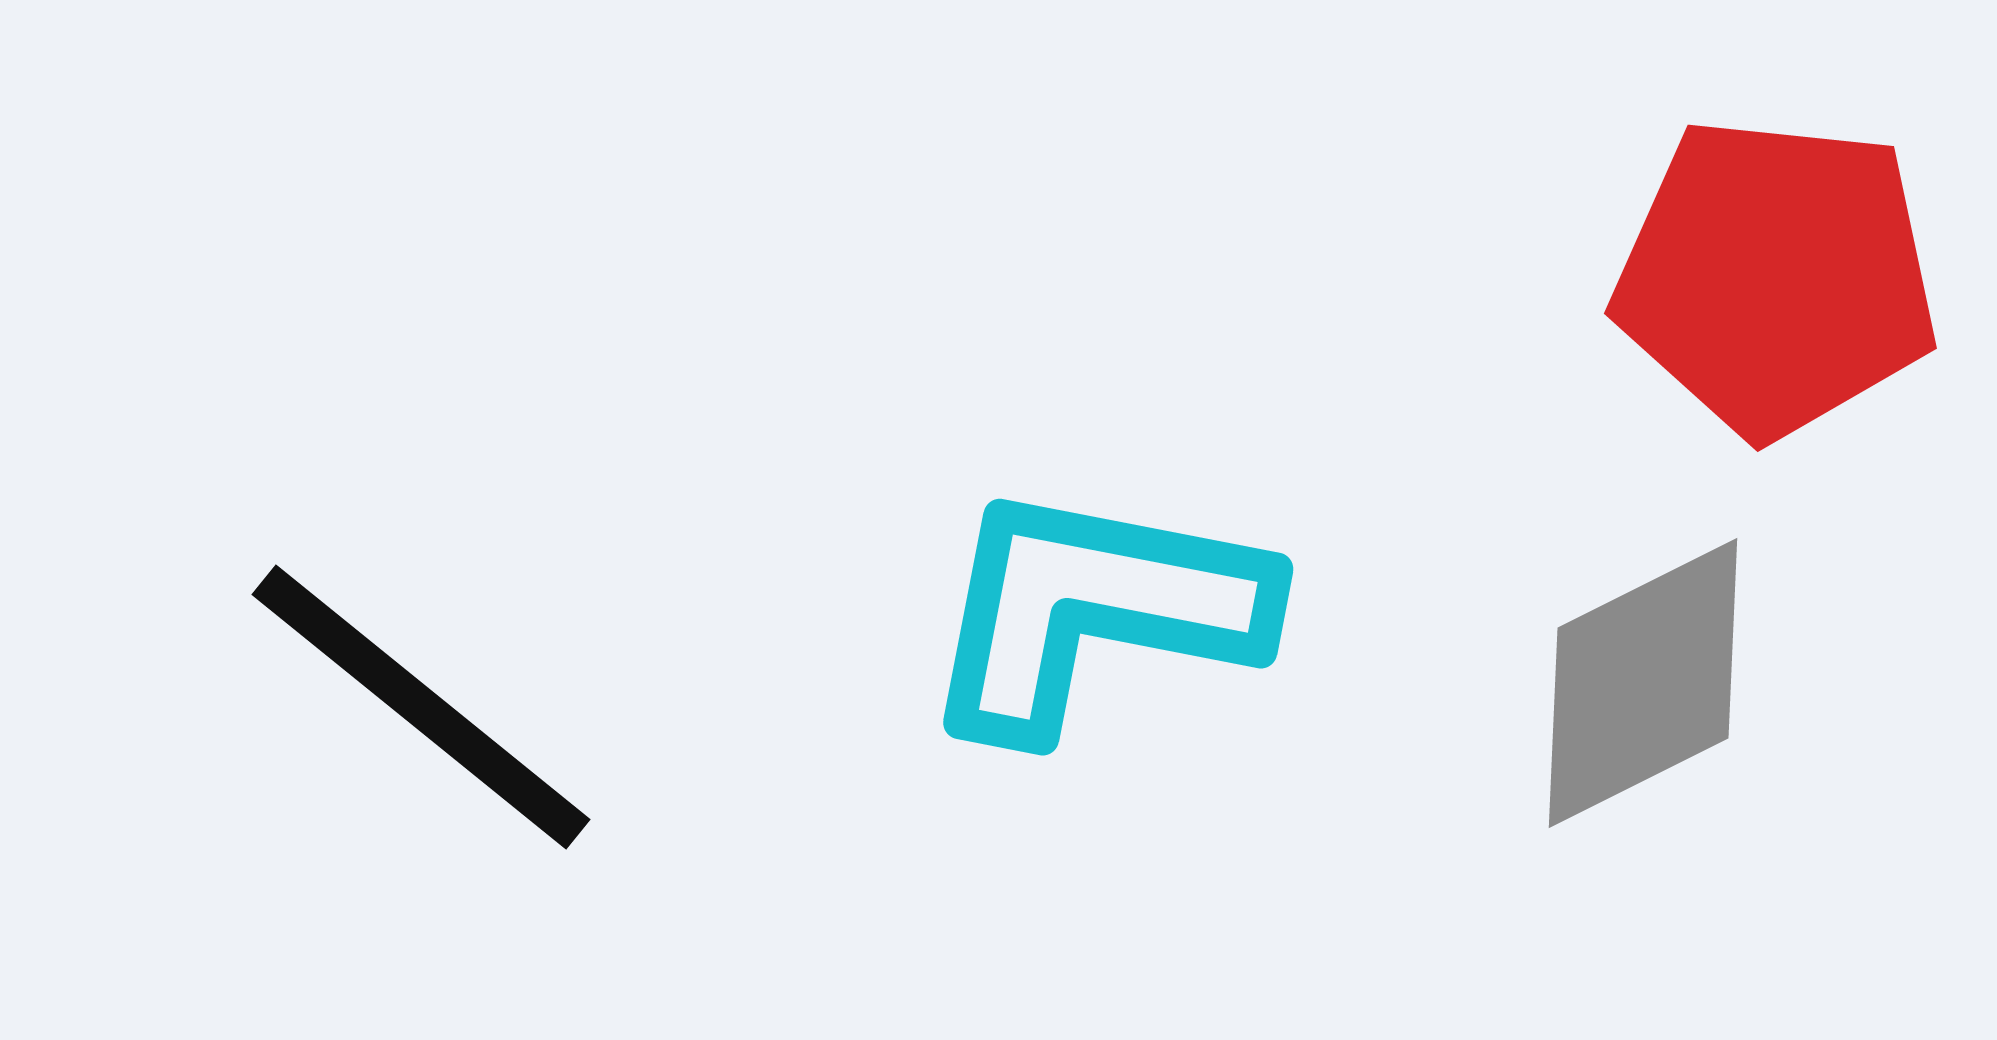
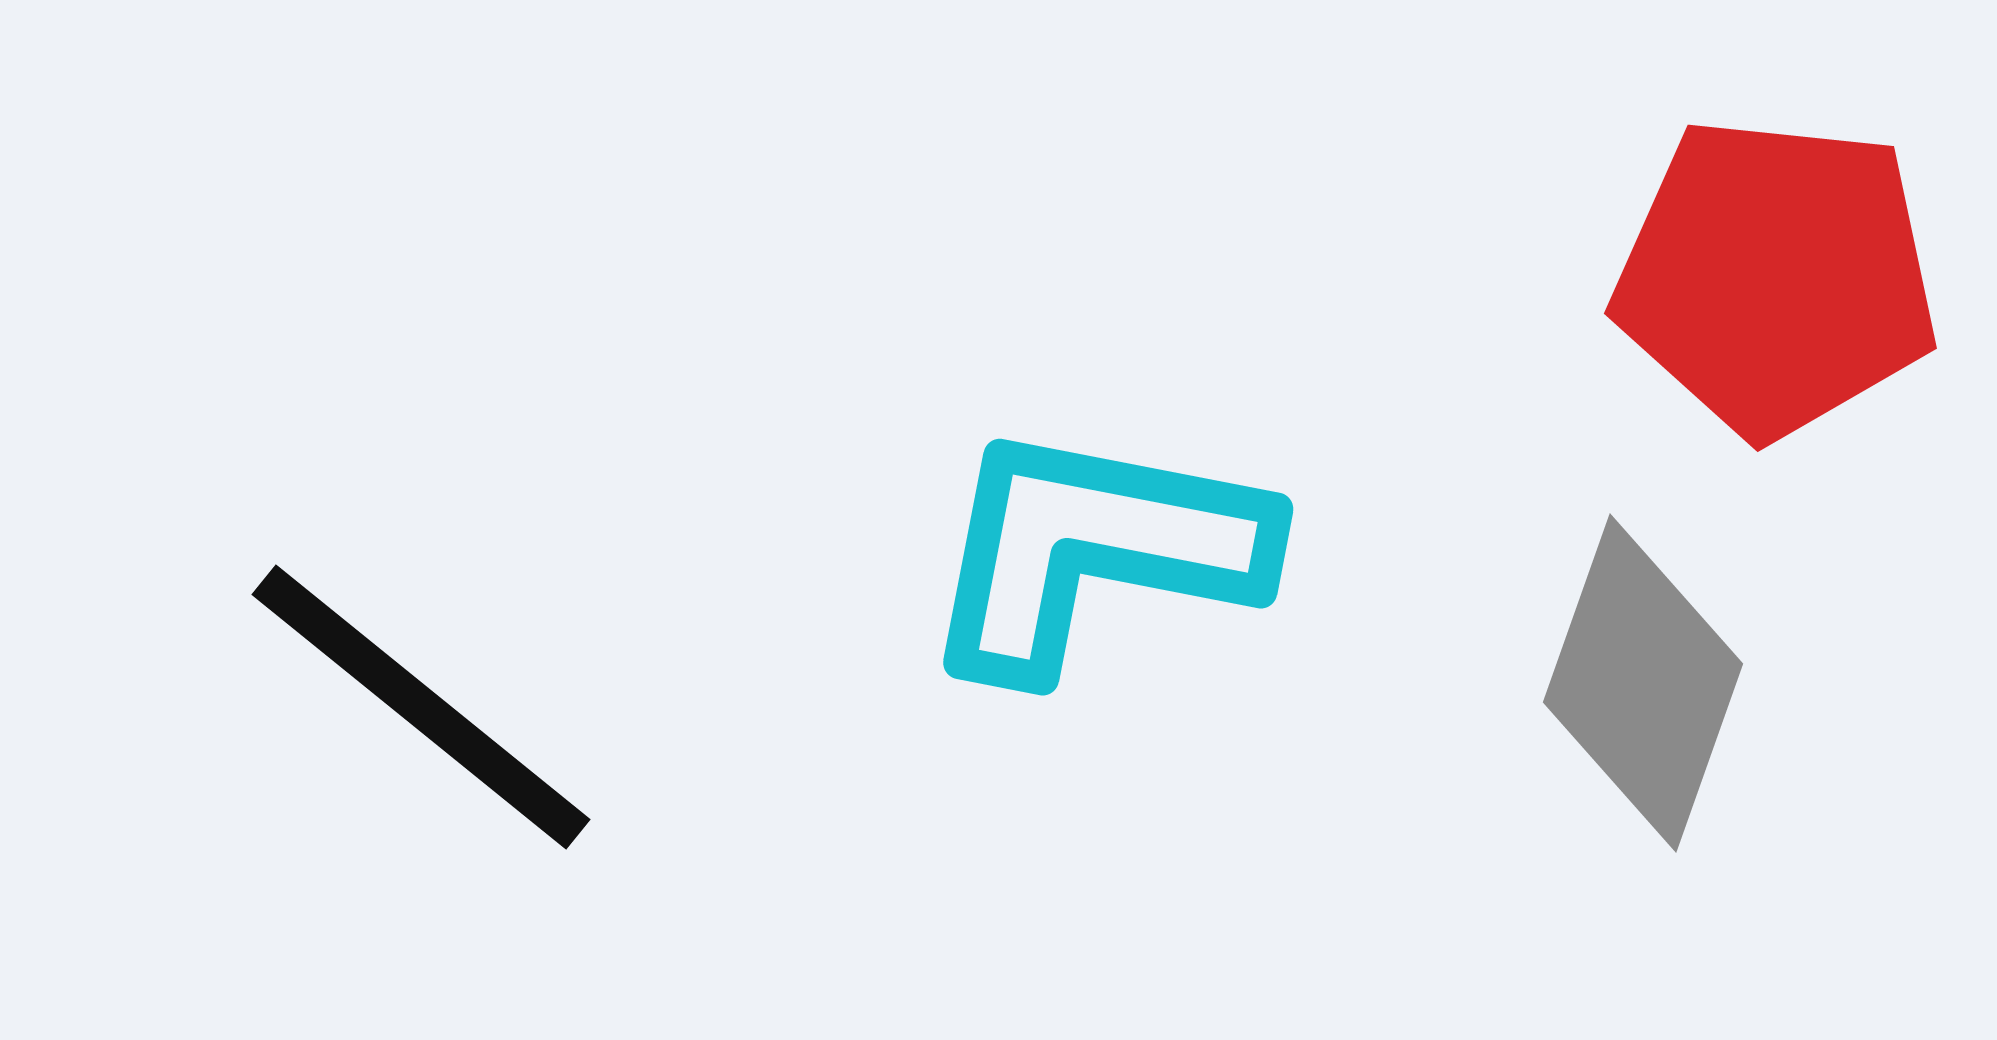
cyan L-shape: moved 60 px up
gray diamond: rotated 44 degrees counterclockwise
